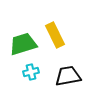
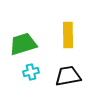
yellow rectangle: moved 13 px right; rotated 25 degrees clockwise
